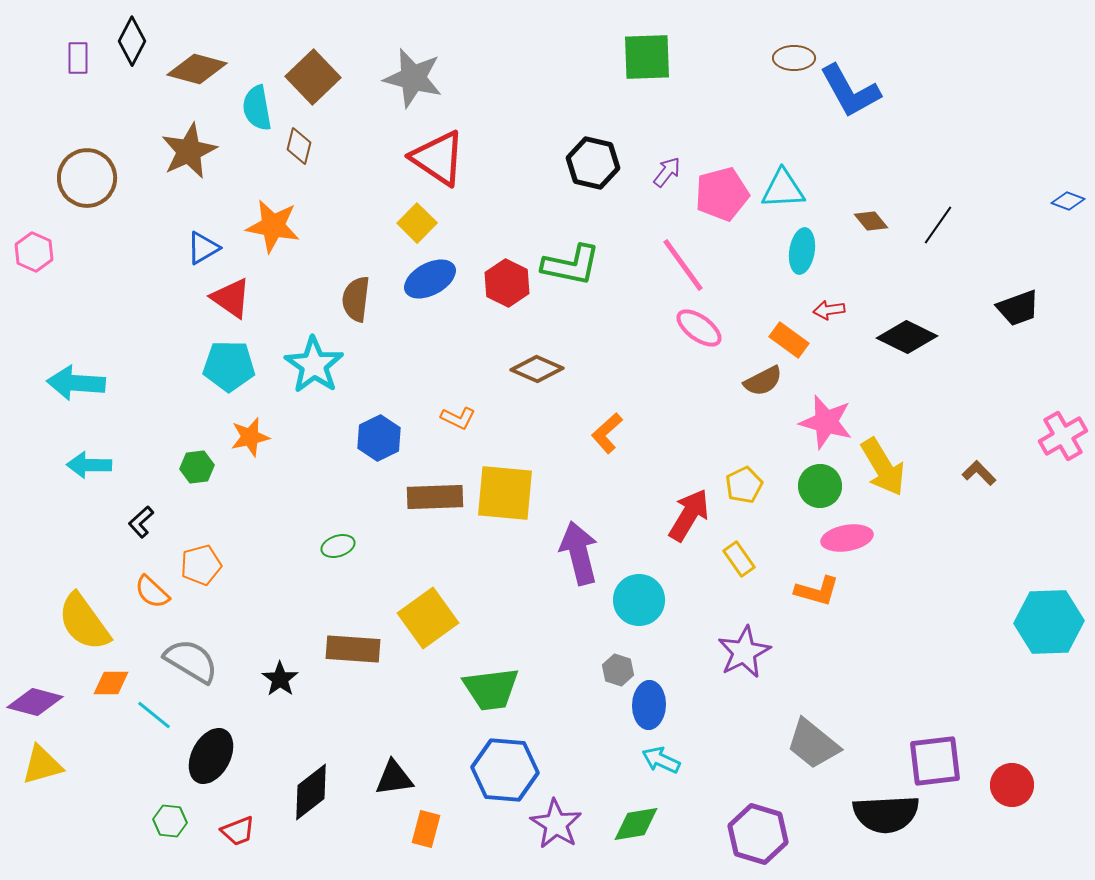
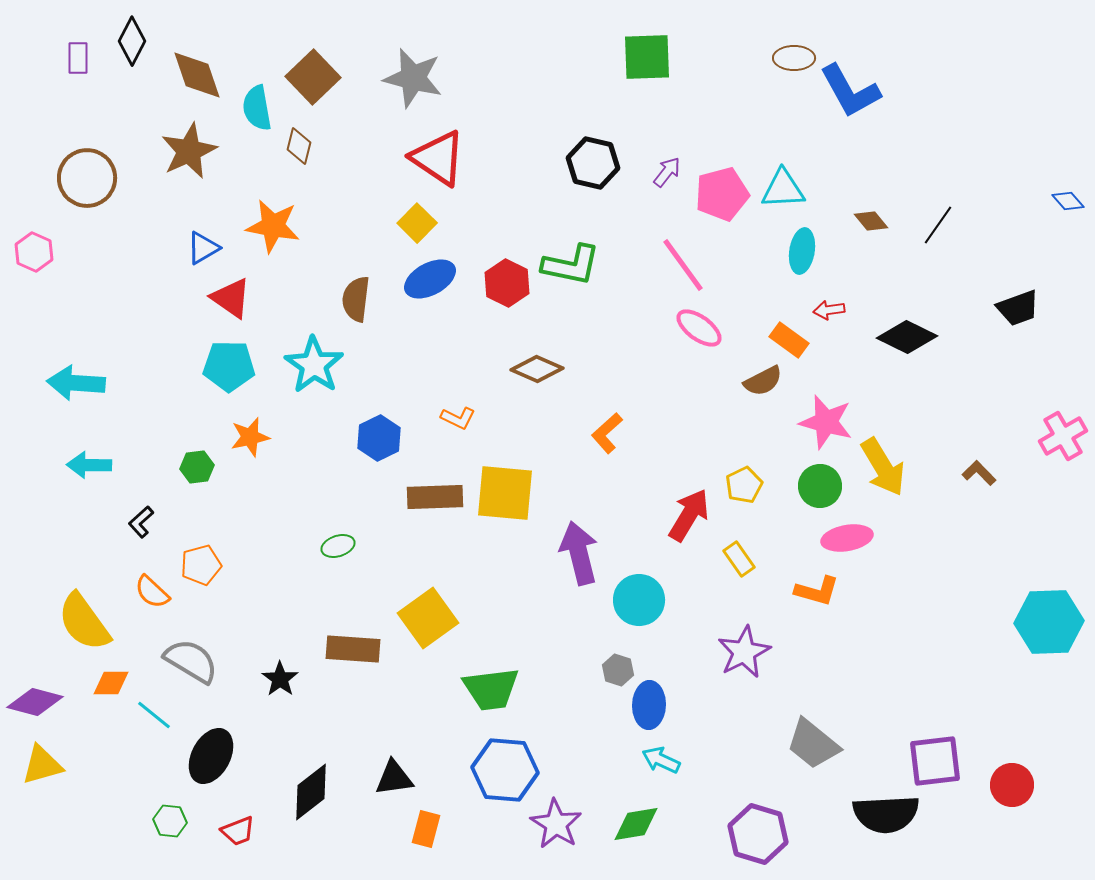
brown diamond at (197, 69): moved 6 px down; rotated 56 degrees clockwise
blue diamond at (1068, 201): rotated 28 degrees clockwise
